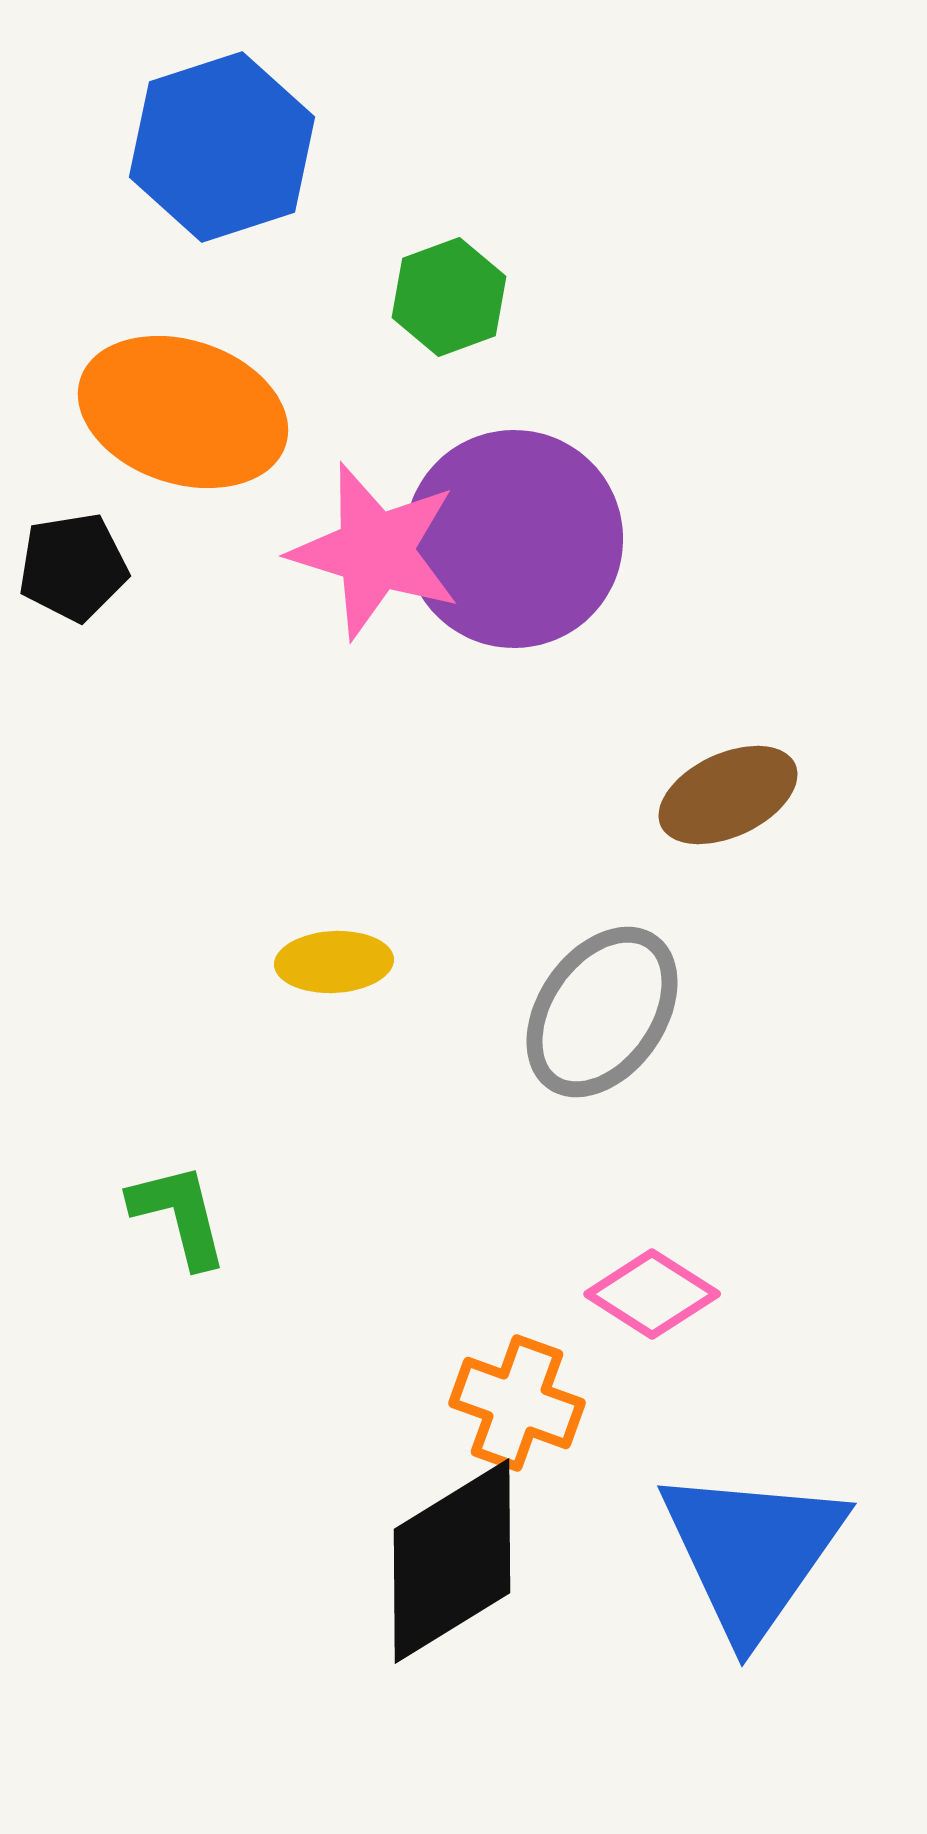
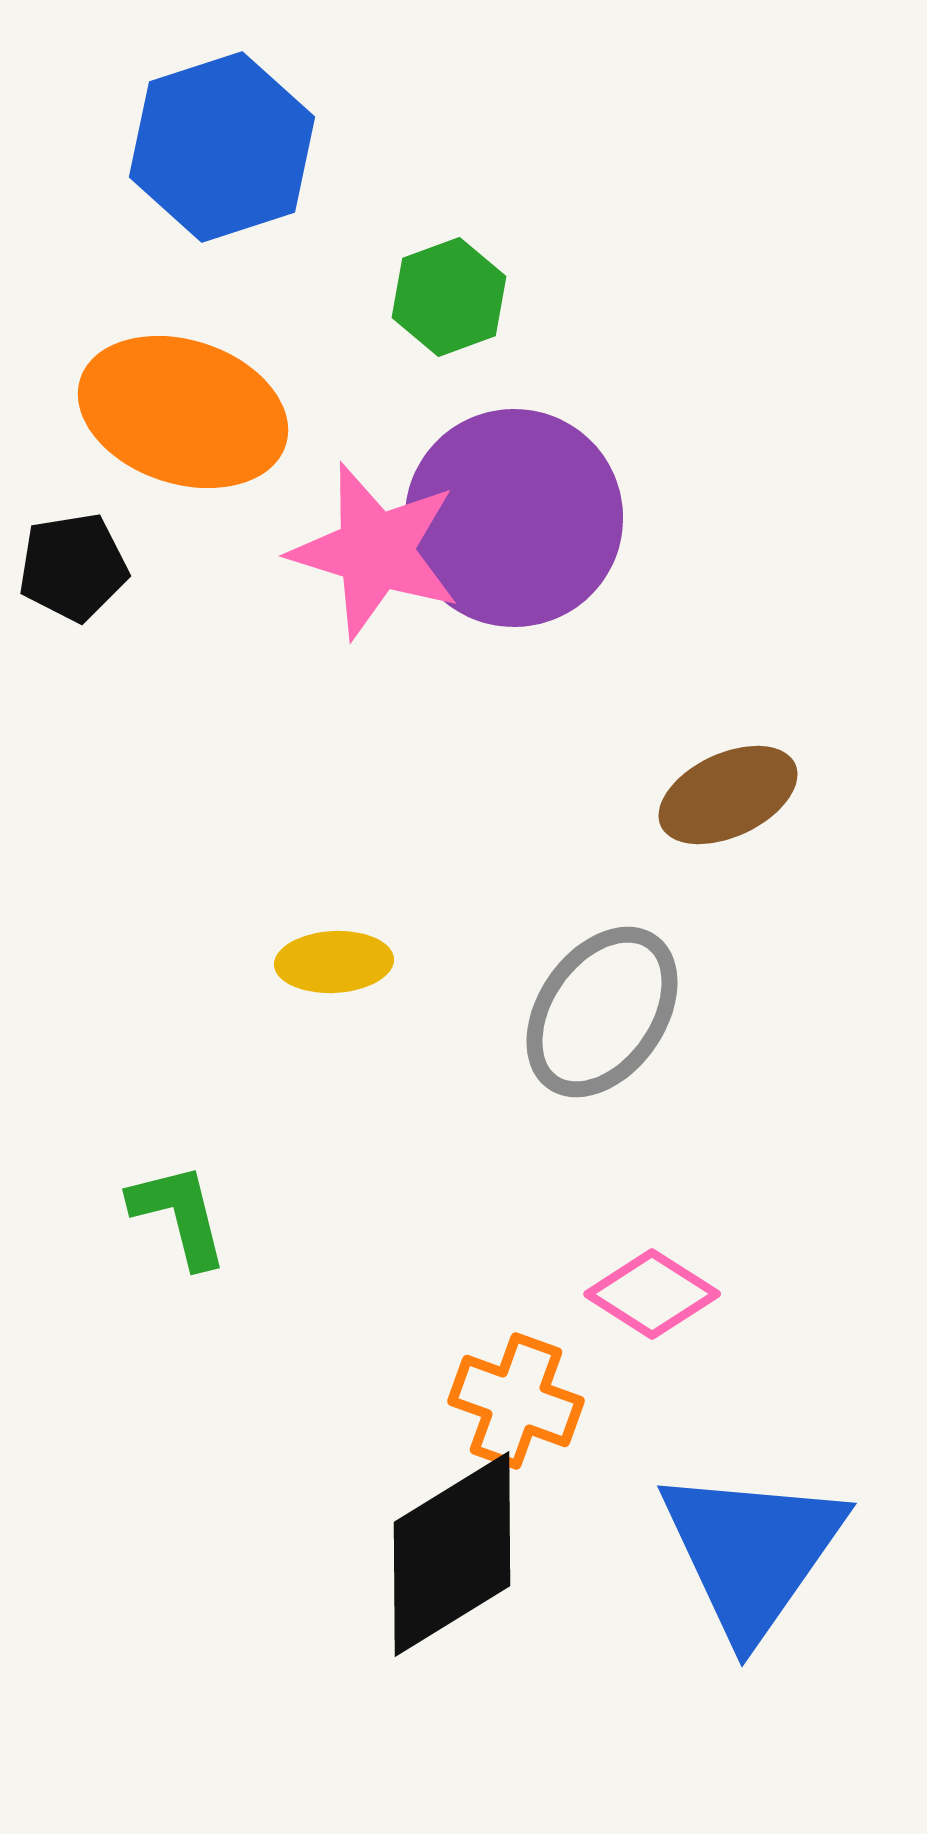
purple circle: moved 21 px up
orange cross: moved 1 px left, 2 px up
black diamond: moved 7 px up
